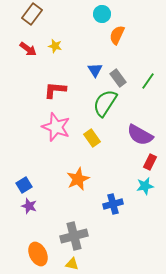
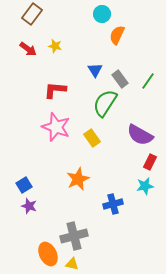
gray rectangle: moved 2 px right, 1 px down
orange ellipse: moved 10 px right
